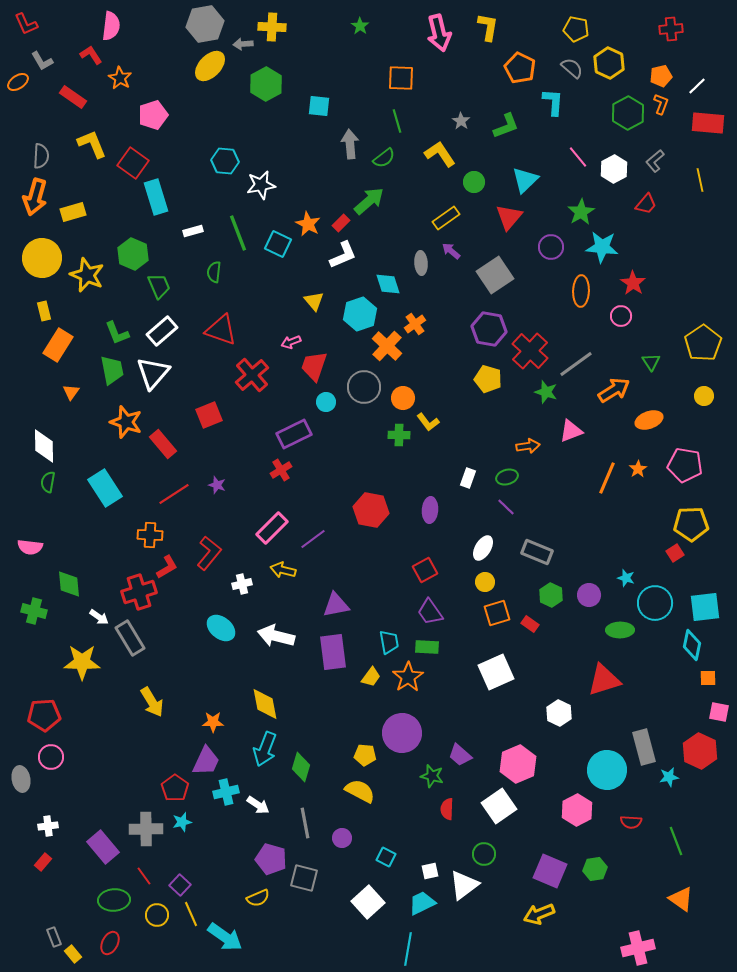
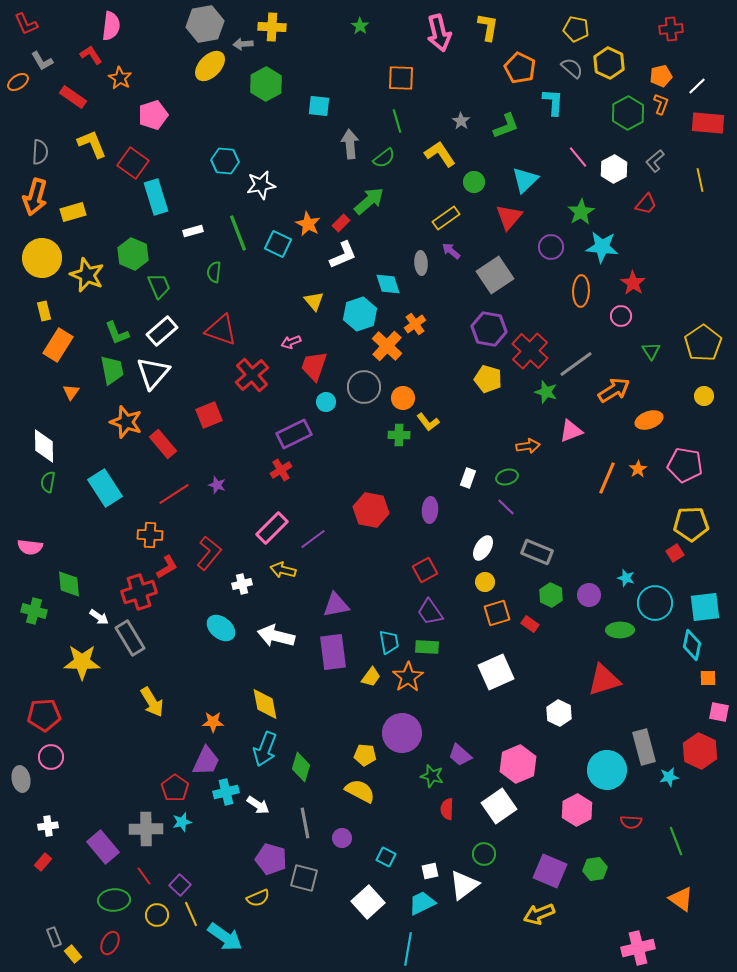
gray semicircle at (41, 156): moved 1 px left, 4 px up
green triangle at (651, 362): moved 11 px up
